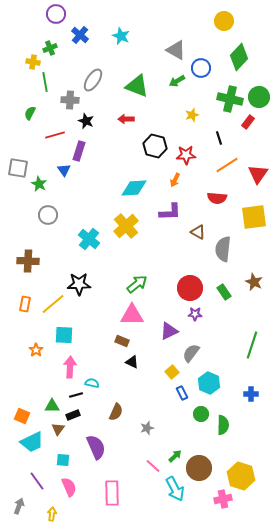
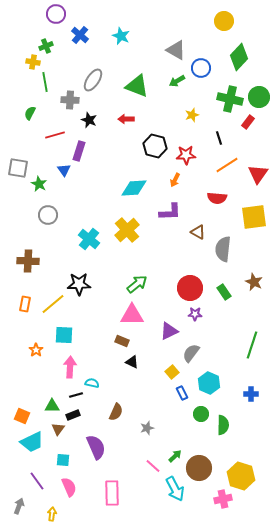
green cross at (50, 48): moved 4 px left, 2 px up
black star at (86, 121): moved 3 px right, 1 px up
yellow cross at (126, 226): moved 1 px right, 4 px down
